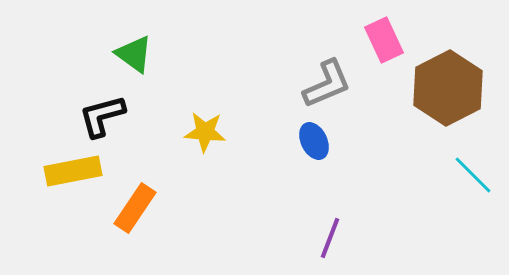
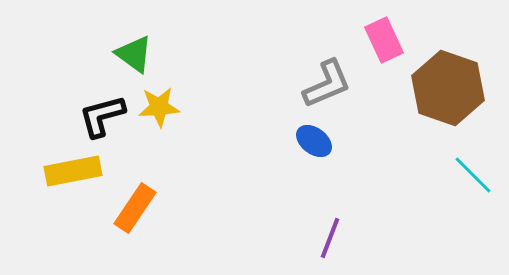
brown hexagon: rotated 14 degrees counterclockwise
yellow star: moved 46 px left, 25 px up; rotated 9 degrees counterclockwise
blue ellipse: rotated 27 degrees counterclockwise
